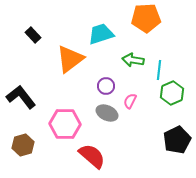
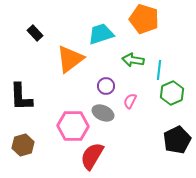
orange pentagon: moved 2 px left, 1 px down; rotated 20 degrees clockwise
black rectangle: moved 2 px right, 2 px up
black L-shape: rotated 144 degrees counterclockwise
gray ellipse: moved 4 px left
pink hexagon: moved 8 px right, 2 px down
red semicircle: rotated 100 degrees counterclockwise
